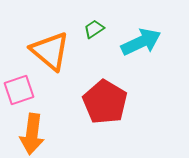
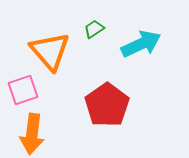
cyan arrow: moved 2 px down
orange triangle: rotated 9 degrees clockwise
pink square: moved 4 px right
red pentagon: moved 2 px right, 3 px down; rotated 6 degrees clockwise
